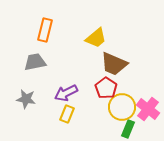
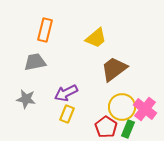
brown trapezoid: moved 5 px down; rotated 120 degrees clockwise
red pentagon: moved 39 px down
pink cross: moved 3 px left
